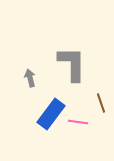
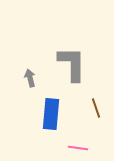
brown line: moved 5 px left, 5 px down
blue rectangle: rotated 32 degrees counterclockwise
pink line: moved 26 px down
